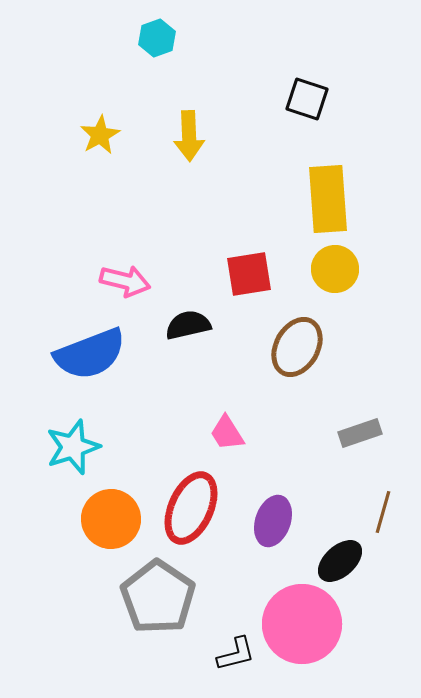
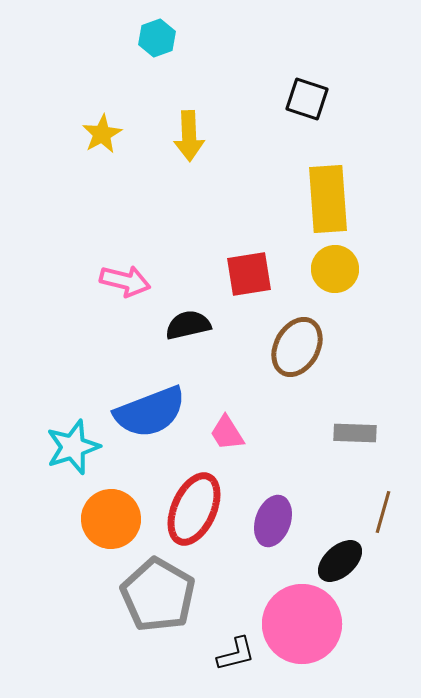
yellow star: moved 2 px right, 1 px up
blue semicircle: moved 60 px right, 58 px down
gray rectangle: moved 5 px left; rotated 21 degrees clockwise
red ellipse: moved 3 px right, 1 px down
gray pentagon: moved 2 px up; rotated 4 degrees counterclockwise
